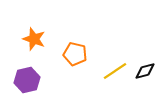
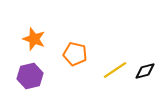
yellow line: moved 1 px up
purple hexagon: moved 3 px right, 4 px up
